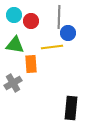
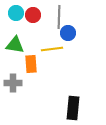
cyan circle: moved 2 px right, 2 px up
red circle: moved 2 px right, 6 px up
yellow line: moved 2 px down
gray cross: rotated 30 degrees clockwise
black rectangle: moved 2 px right
